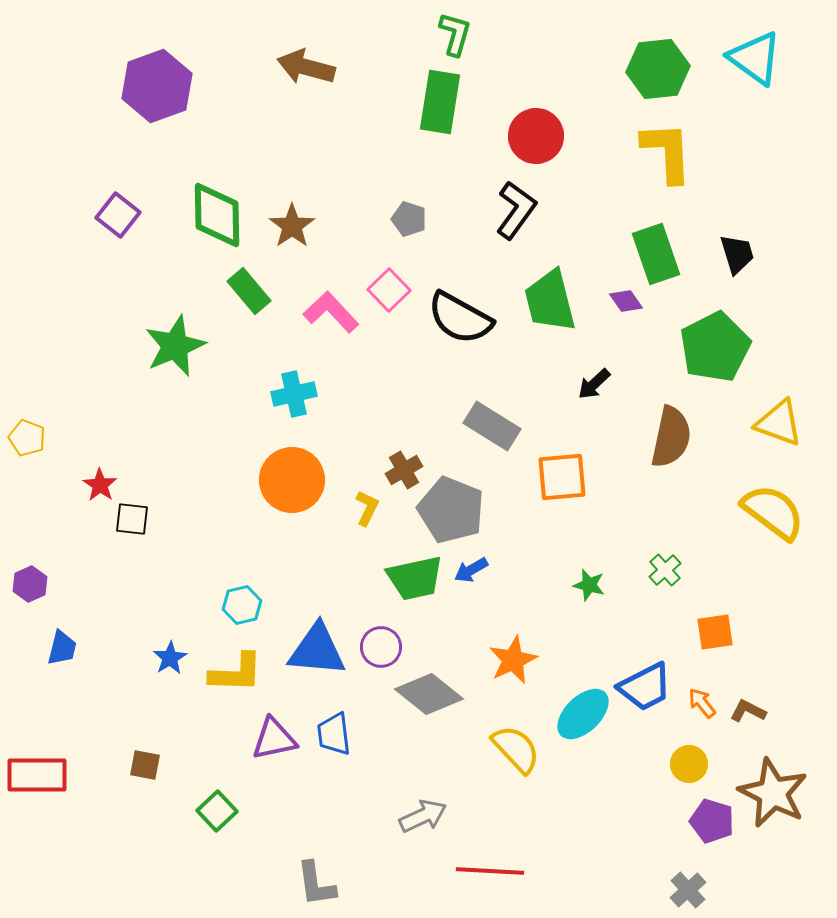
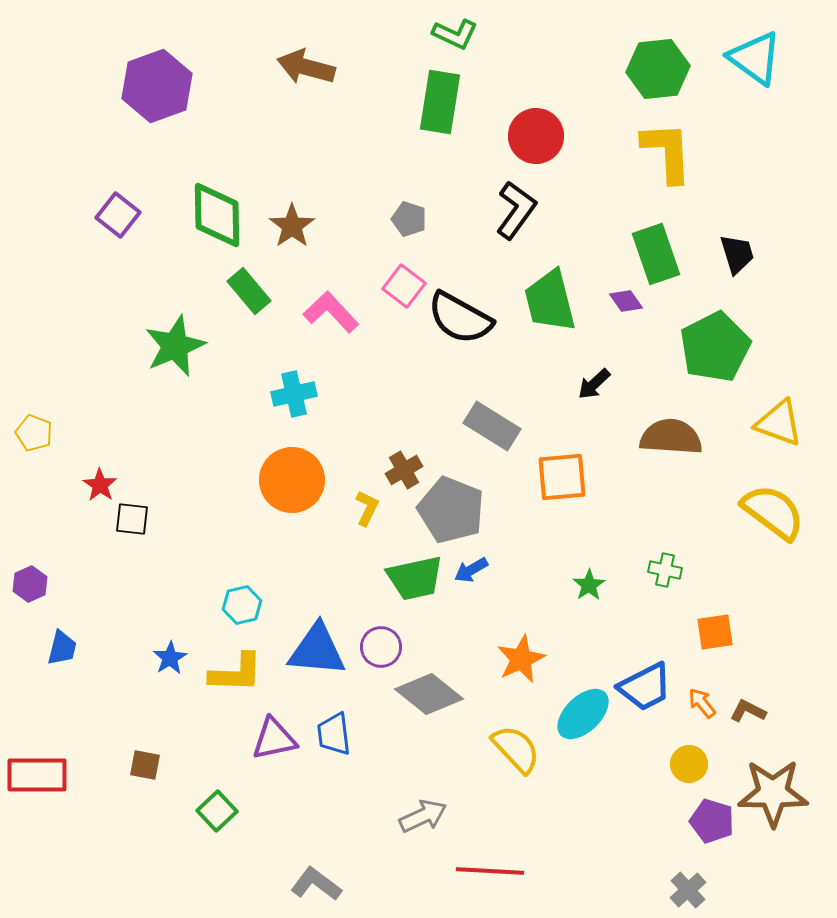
green L-shape at (455, 34): rotated 99 degrees clockwise
pink square at (389, 290): moved 15 px right, 4 px up; rotated 9 degrees counterclockwise
brown semicircle at (671, 437): rotated 98 degrees counterclockwise
yellow pentagon at (27, 438): moved 7 px right, 5 px up
green cross at (665, 570): rotated 36 degrees counterclockwise
green star at (589, 585): rotated 24 degrees clockwise
orange star at (513, 660): moved 8 px right, 1 px up
brown star at (773, 793): rotated 26 degrees counterclockwise
gray L-shape at (316, 884): rotated 135 degrees clockwise
